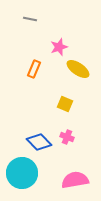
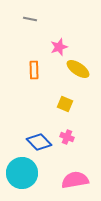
orange rectangle: moved 1 px down; rotated 24 degrees counterclockwise
